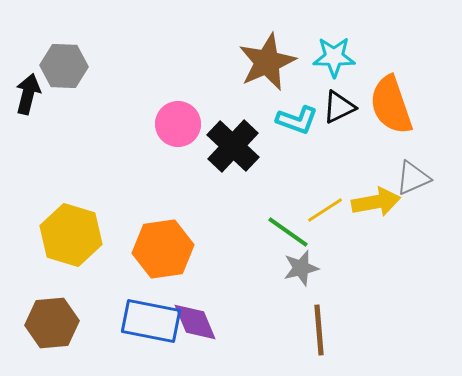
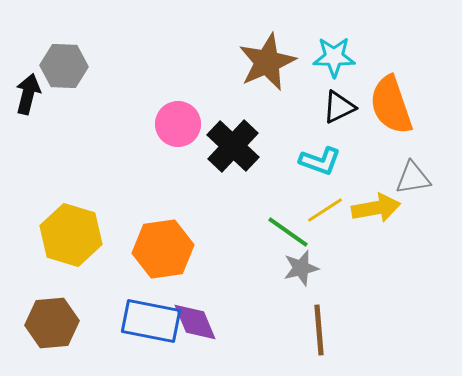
cyan L-shape: moved 23 px right, 41 px down
gray triangle: rotated 15 degrees clockwise
yellow arrow: moved 6 px down
